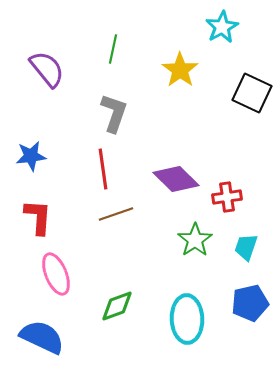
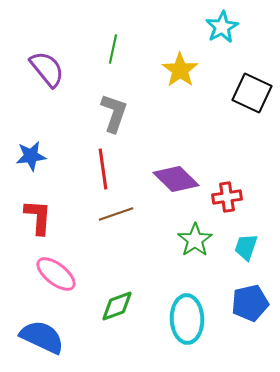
pink ellipse: rotated 30 degrees counterclockwise
